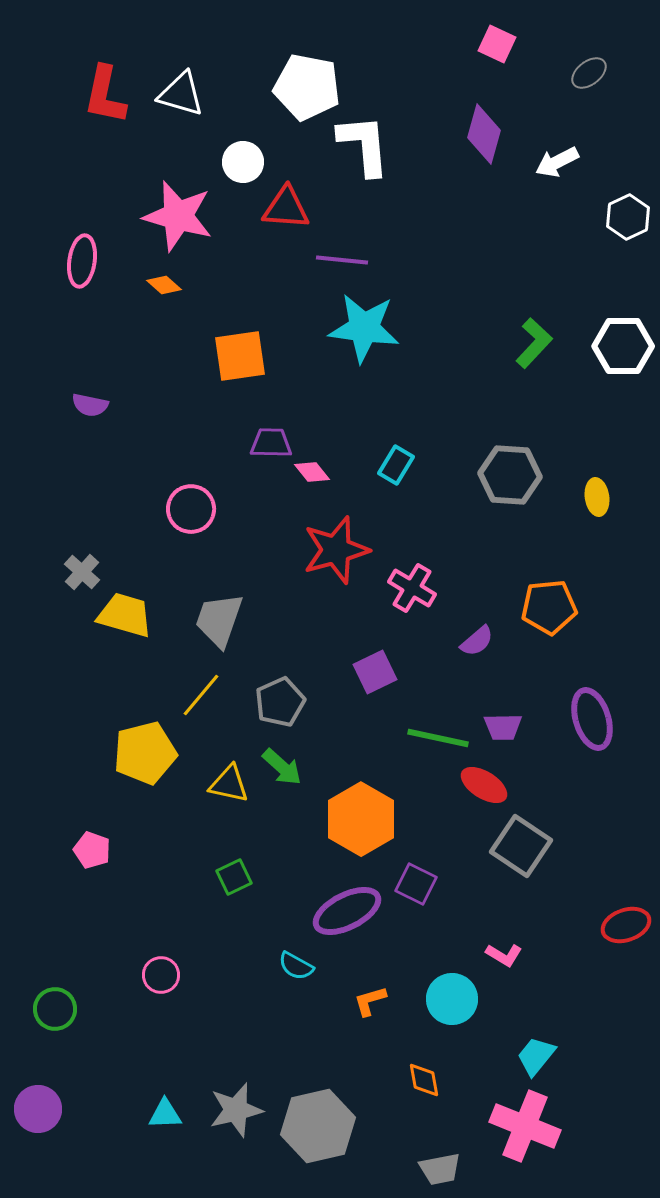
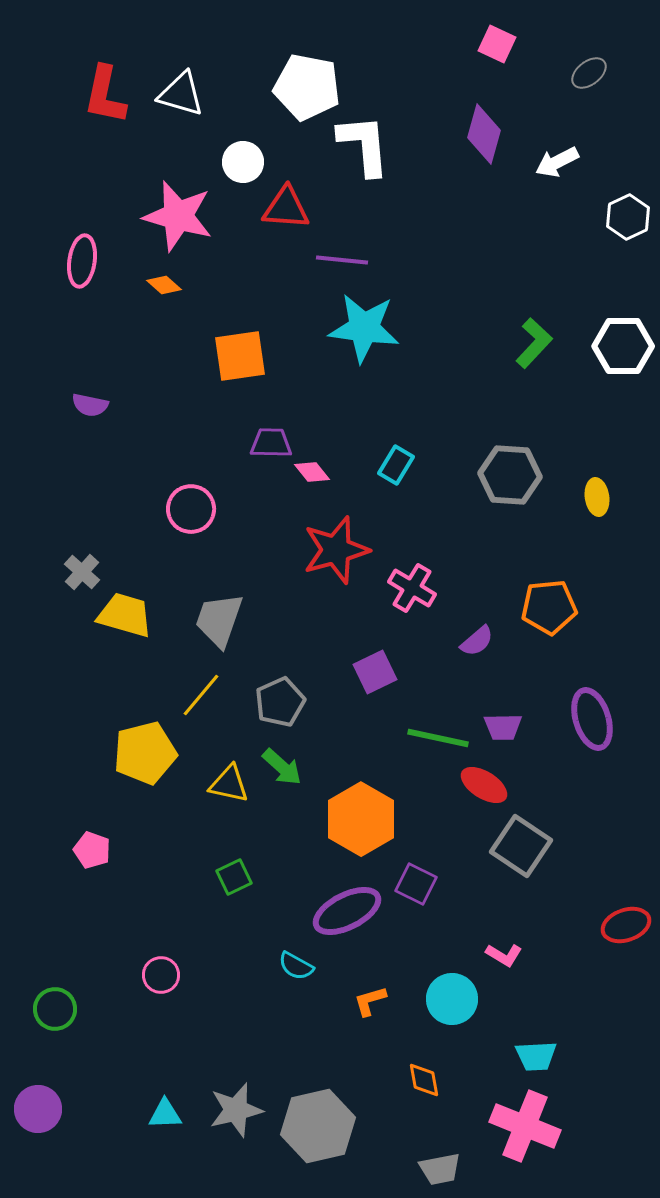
cyan trapezoid at (536, 1056): rotated 132 degrees counterclockwise
